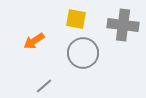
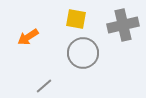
gray cross: rotated 20 degrees counterclockwise
orange arrow: moved 6 px left, 4 px up
